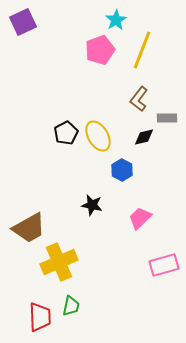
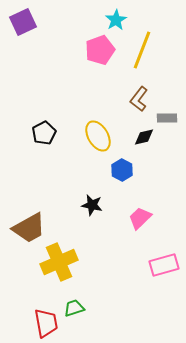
black pentagon: moved 22 px left
green trapezoid: moved 3 px right, 2 px down; rotated 120 degrees counterclockwise
red trapezoid: moved 6 px right, 6 px down; rotated 8 degrees counterclockwise
